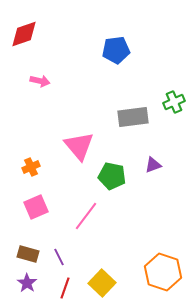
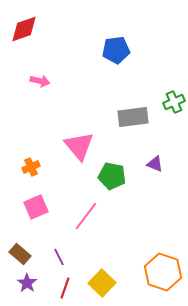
red diamond: moved 5 px up
purple triangle: moved 2 px right, 1 px up; rotated 42 degrees clockwise
brown rectangle: moved 8 px left; rotated 25 degrees clockwise
